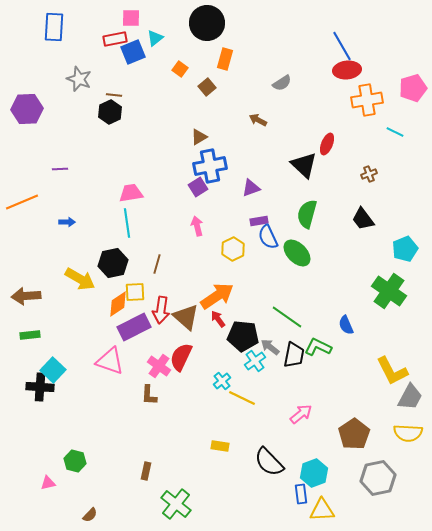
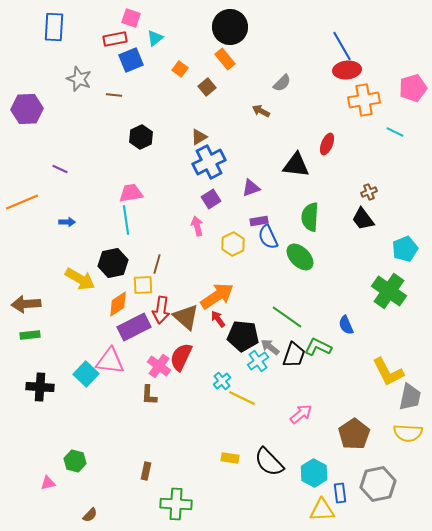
pink square at (131, 18): rotated 18 degrees clockwise
black circle at (207, 23): moved 23 px right, 4 px down
blue square at (133, 52): moved 2 px left, 8 px down
orange rectangle at (225, 59): rotated 55 degrees counterclockwise
gray semicircle at (282, 83): rotated 12 degrees counterclockwise
orange cross at (367, 100): moved 3 px left
black hexagon at (110, 112): moved 31 px right, 25 px down
brown arrow at (258, 120): moved 3 px right, 9 px up
black triangle at (304, 165): moved 8 px left; rotated 36 degrees counterclockwise
blue cross at (210, 166): moved 1 px left, 4 px up; rotated 16 degrees counterclockwise
purple line at (60, 169): rotated 28 degrees clockwise
brown cross at (369, 174): moved 18 px down
purple square at (198, 187): moved 13 px right, 12 px down
green semicircle at (307, 214): moved 3 px right, 3 px down; rotated 12 degrees counterclockwise
cyan line at (127, 223): moved 1 px left, 3 px up
yellow hexagon at (233, 249): moved 5 px up
green ellipse at (297, 253): moved 3 px right, 4 px down
yellow square at (135, 292): moved 8 px right, 7 px up
brown arrow at (26, 296): moved 8 px down
black trapezoid at (294, 355): rotated 8 degrees clockwise
pink triangle at (110, 361): rotated 12 degrees counterclockwise
cyan cross at (255, 361): moved 3 px right
cyan square at (53, 370): moved 33 px right, 4 px down
yellow L-shape at (392, 371): moved 4 px left, 1 px down
gray trapezoid at (410, 397): rotated 16 degrees counterclockwise
yellow rectangle at (220, 446): moved 10 px right, 12 px down
cyan hexagon at (314, 473): rotated 12 degrees counterclockwise
gray hexagon at (378, 478): moved 6 px down
blue rectangle at (301, 494): moved 39 px right, 1 px up
green cross at (176, 504): rotated 36 degrees counterclockwise
